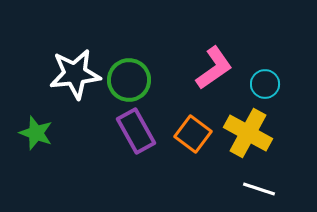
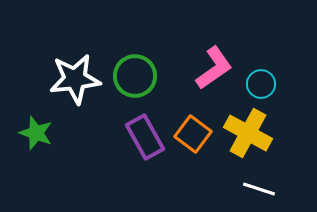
white star: moved 5 px down
green circle: moved 6 px right, 4 px up
cyan circle: moved 4 px left
purple rectangle: moved 9 px right, 6 px down
